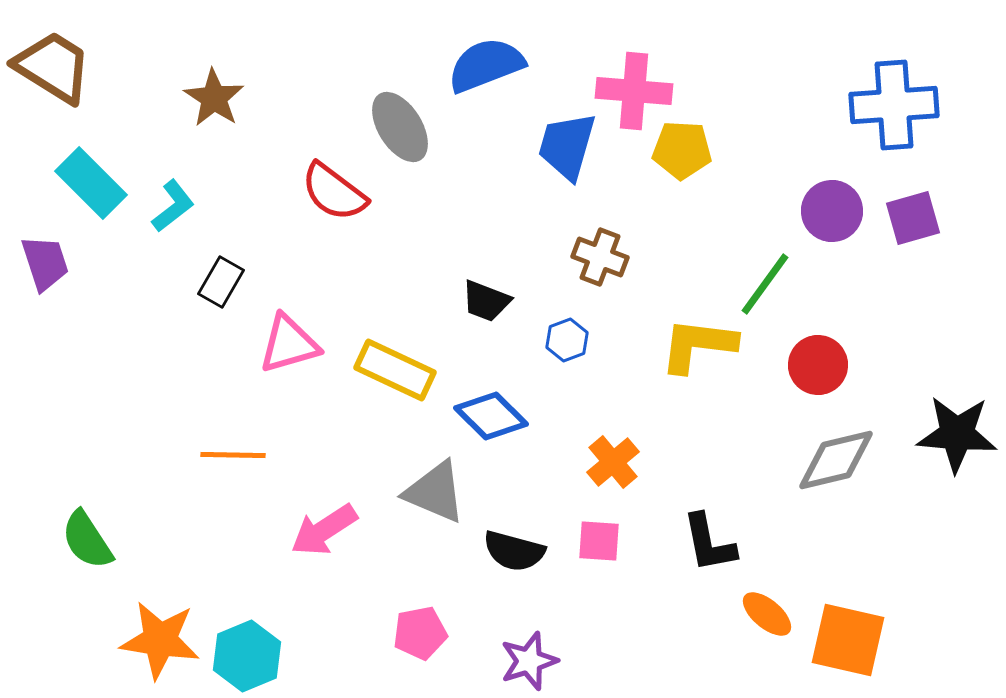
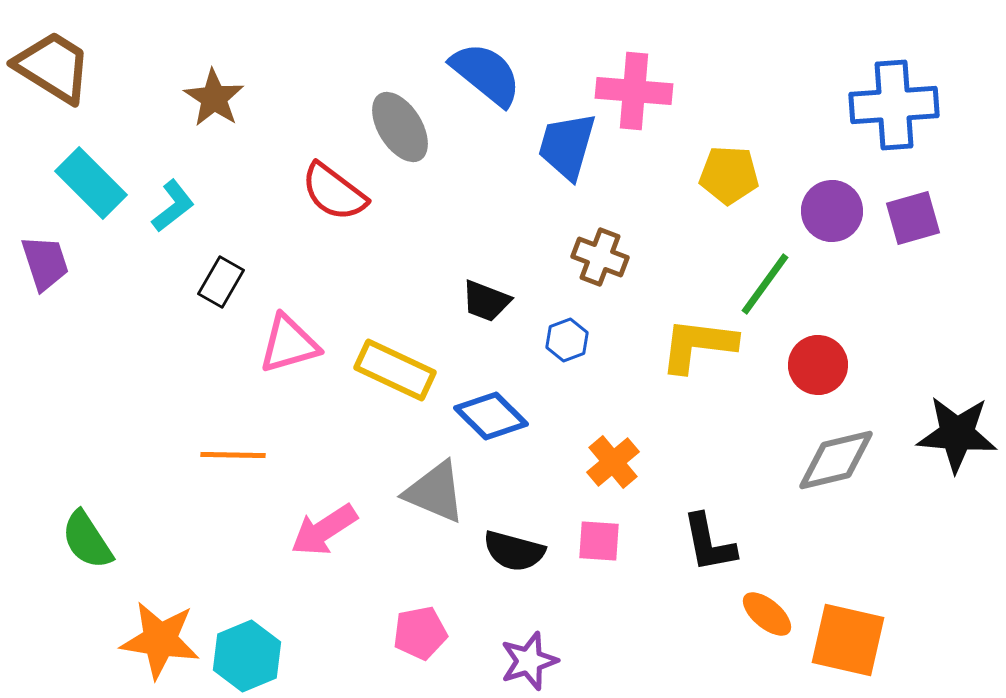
blue semicircle: moved 9 px down; rotated 60 degrees clockwise
yellow pentagon: moved 47 px right, 25 px down
